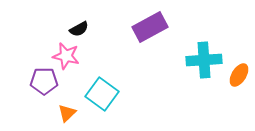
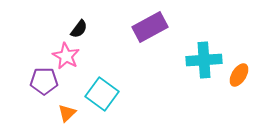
black semicircle: rotated 24 degrees counterclockwise
pink star: rotated 16 degrees clockwise
